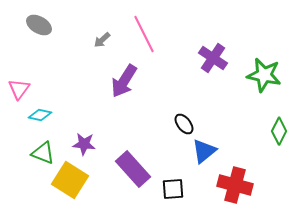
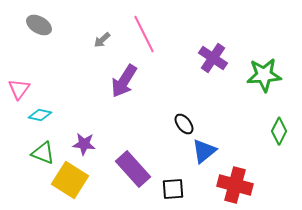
green star: rotated 16 degrees counterclockwise
